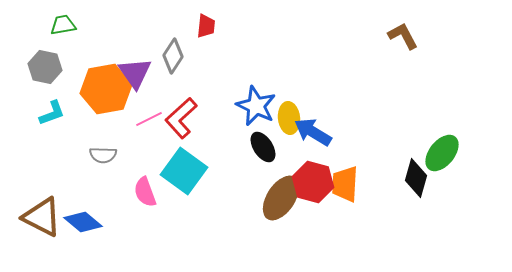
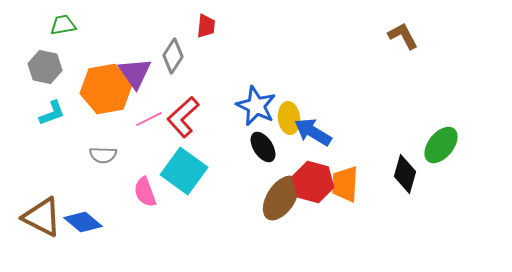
red L-shape: moved 2 px right, 1 px up
green ellipse: moved 1 px left, 8 px up
black diamond: moved 11 px left, 4 px up
